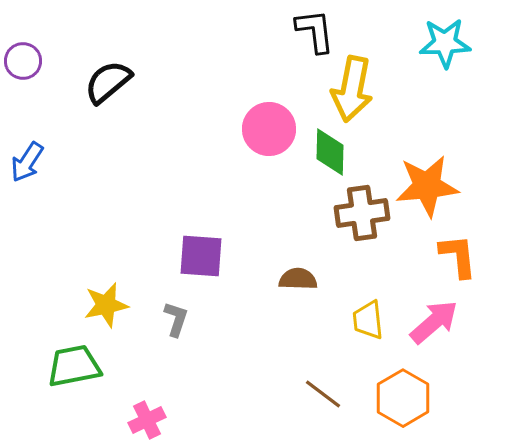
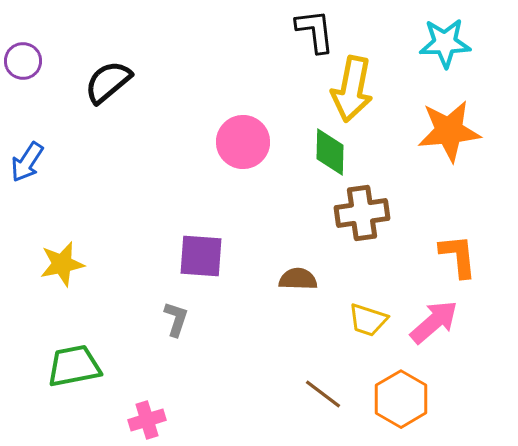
pink circle: moved 26 px left, 13 px down
orange star: moved 22 px right, 55 px up
yellow star: moved 44 px left, 41 px up
yellow trapezoid: rotated 66 degrees counterclockwise
orange hexagon: moved 2 px left, 1 px down
pink cross: rotated 9 degrees clockwise
